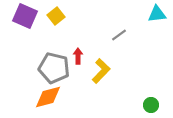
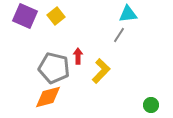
cyan triangle: moved 29 px left
gray line: rotated 21 degrees counterclockwise
